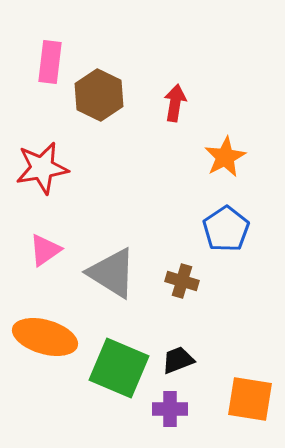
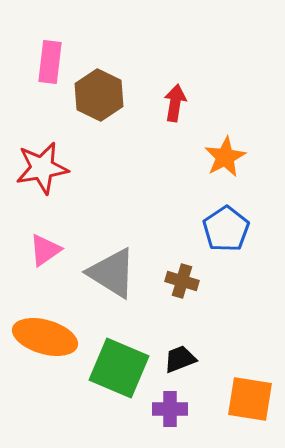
black trapezoid: moved 2 px right, 1 px up
